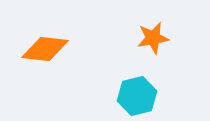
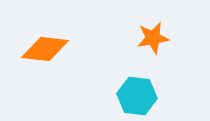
cyan hexagon: rotated 21 degrees clockwise
